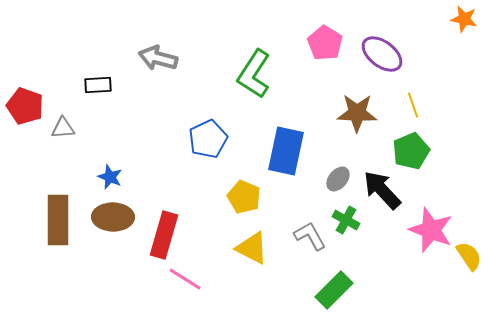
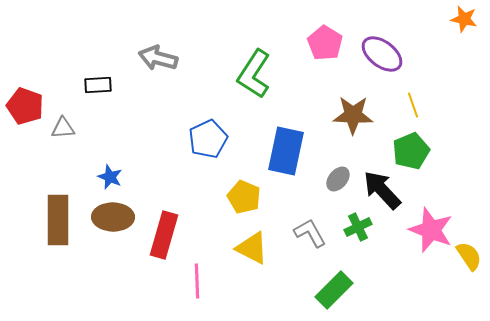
brown star: moved 4 px left, 2 px down
green cross: moved 12 px right, 7 px down; rotated 36 degrees clockwise
gray L-shape: moved 3 px up
pink line: moved 12 px right, 2 px down; rotated 56 degrees clockwise
